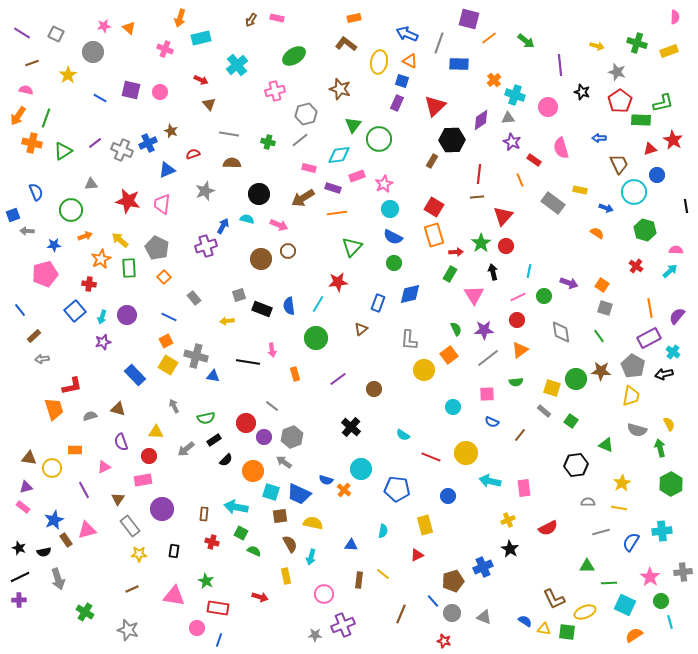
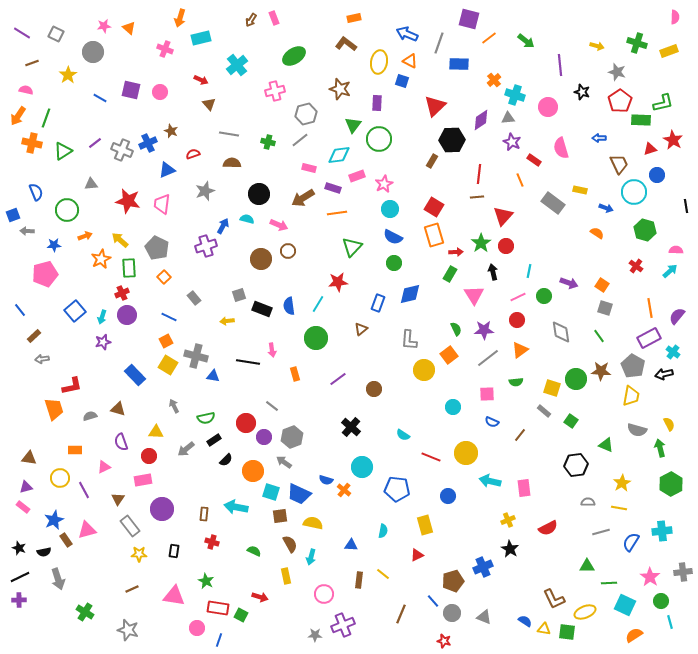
pink rectangle at (277, 18): moved 3 px left; rotated 56 degrees clockwise
purple rectangle at (397, 103): moved 20 px left; rotated 21 degrees counterclockwise
green circle at (71, 210): moved 4 px left
red cross at (89, 284): moved 33 px right, 9 px down; rotated 32 degrees counterclockwise
yellow circle at (52, 468): moved 8 px right, 10 px down
cyan circle at (361, 469): moved 1 px right, 2 px up
green square at (241, 533): moved 82 px down
